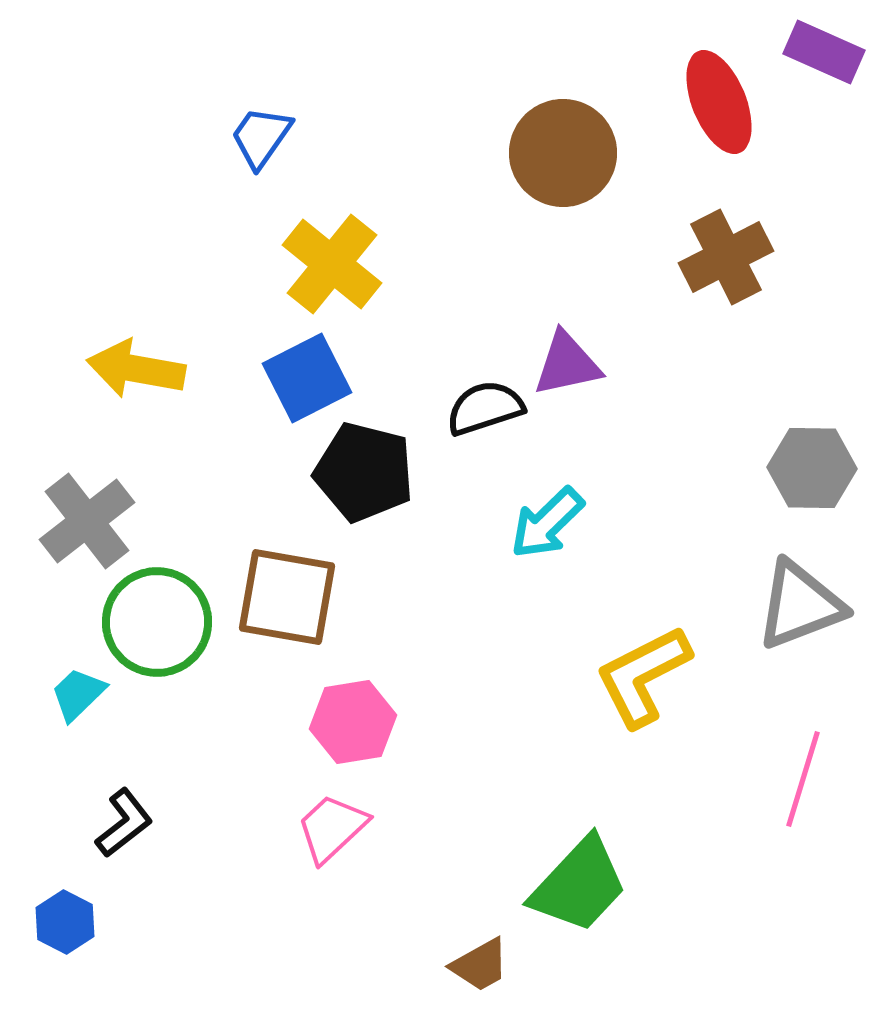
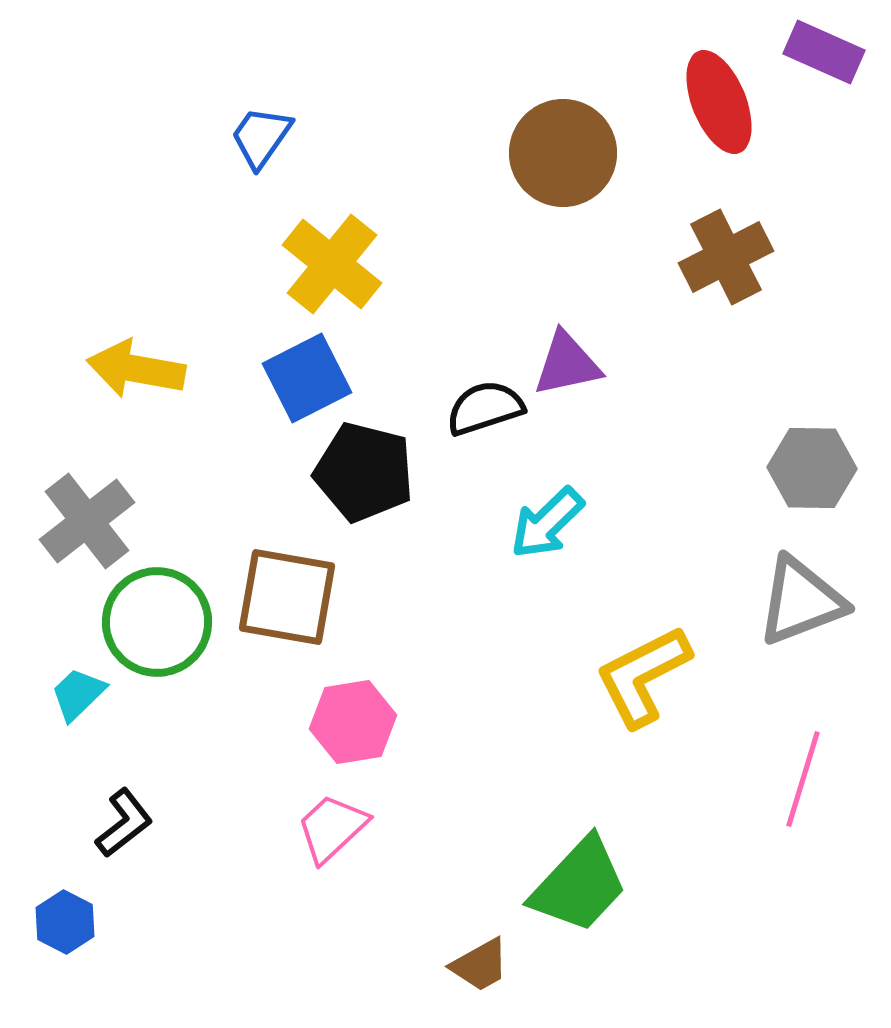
gray triangle: moved 1 px right, 4 px up
